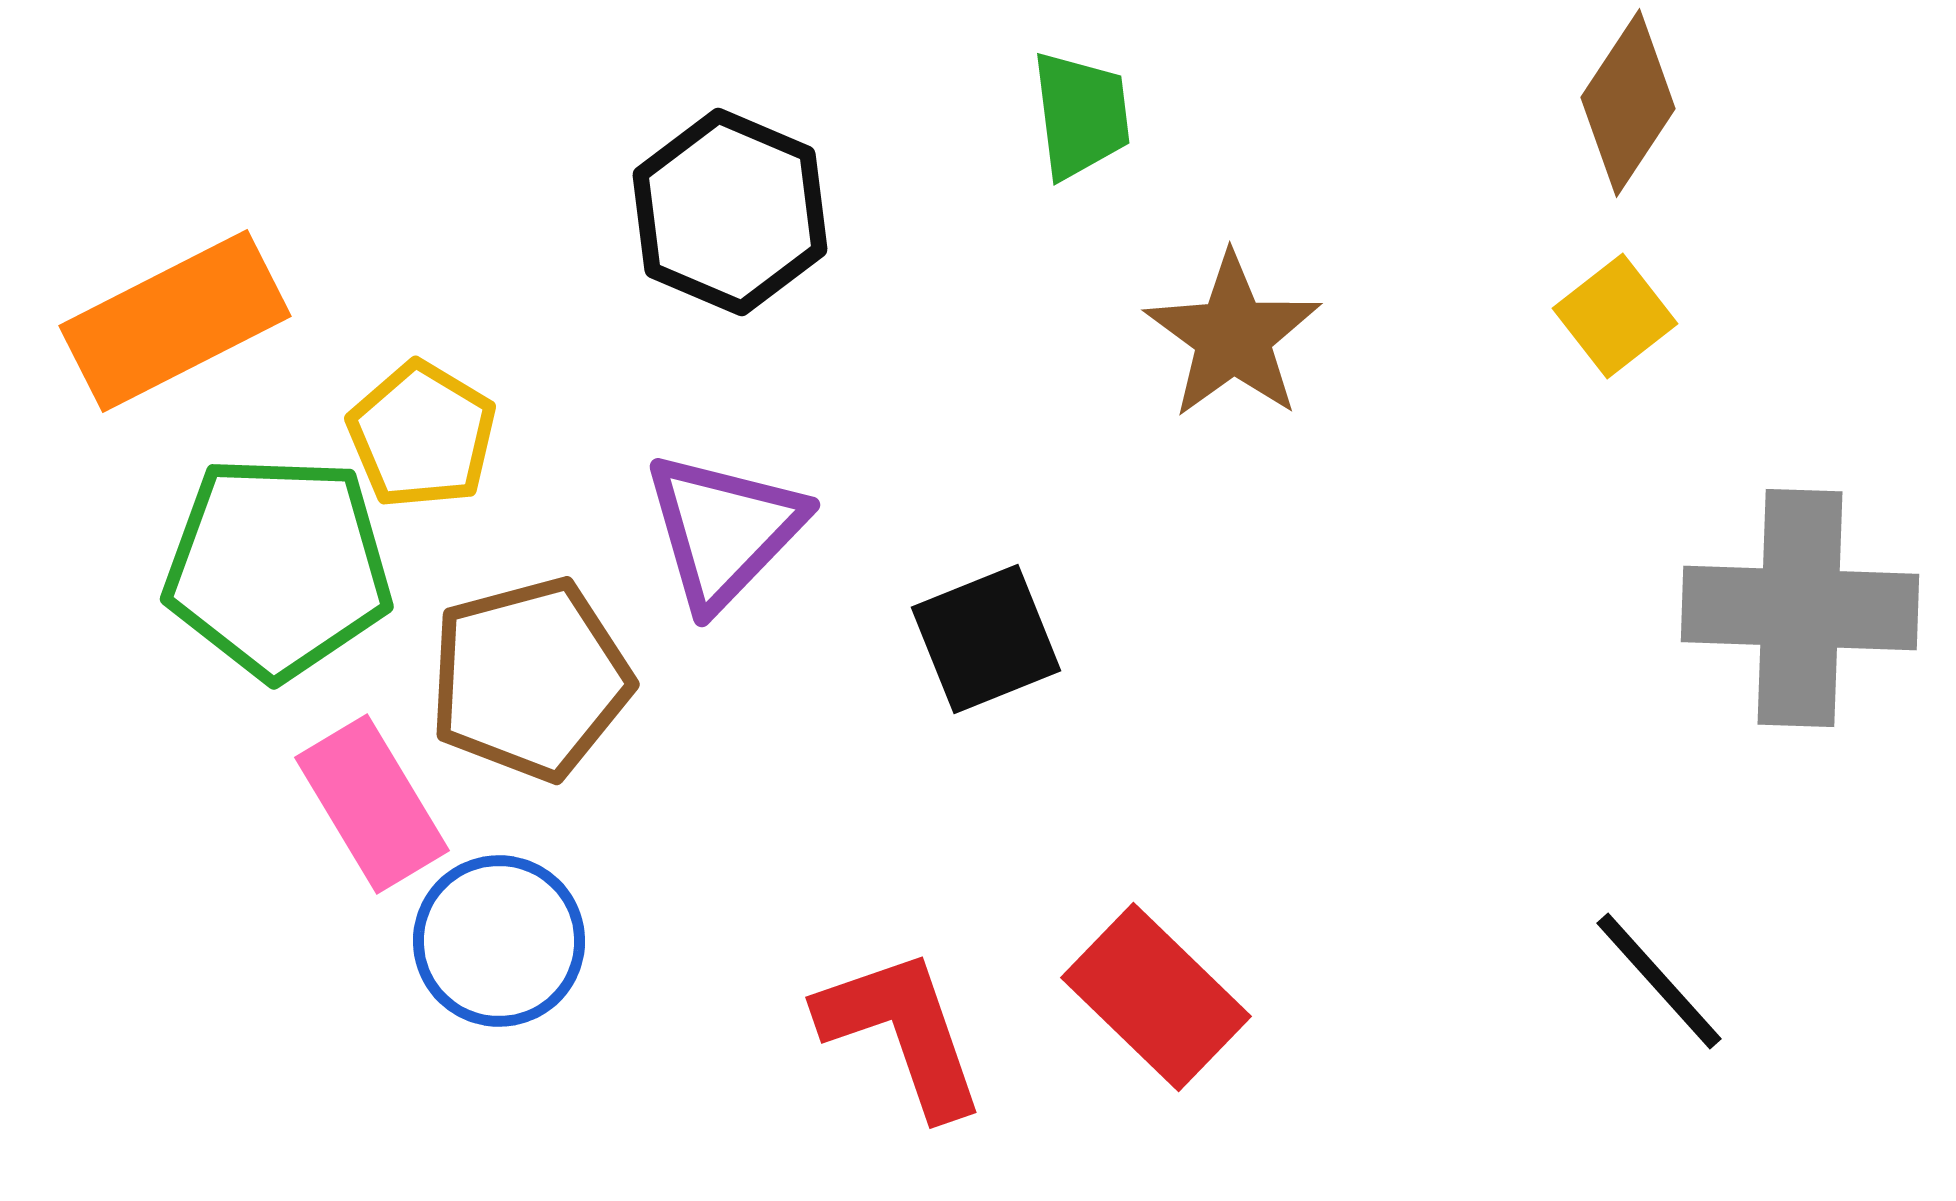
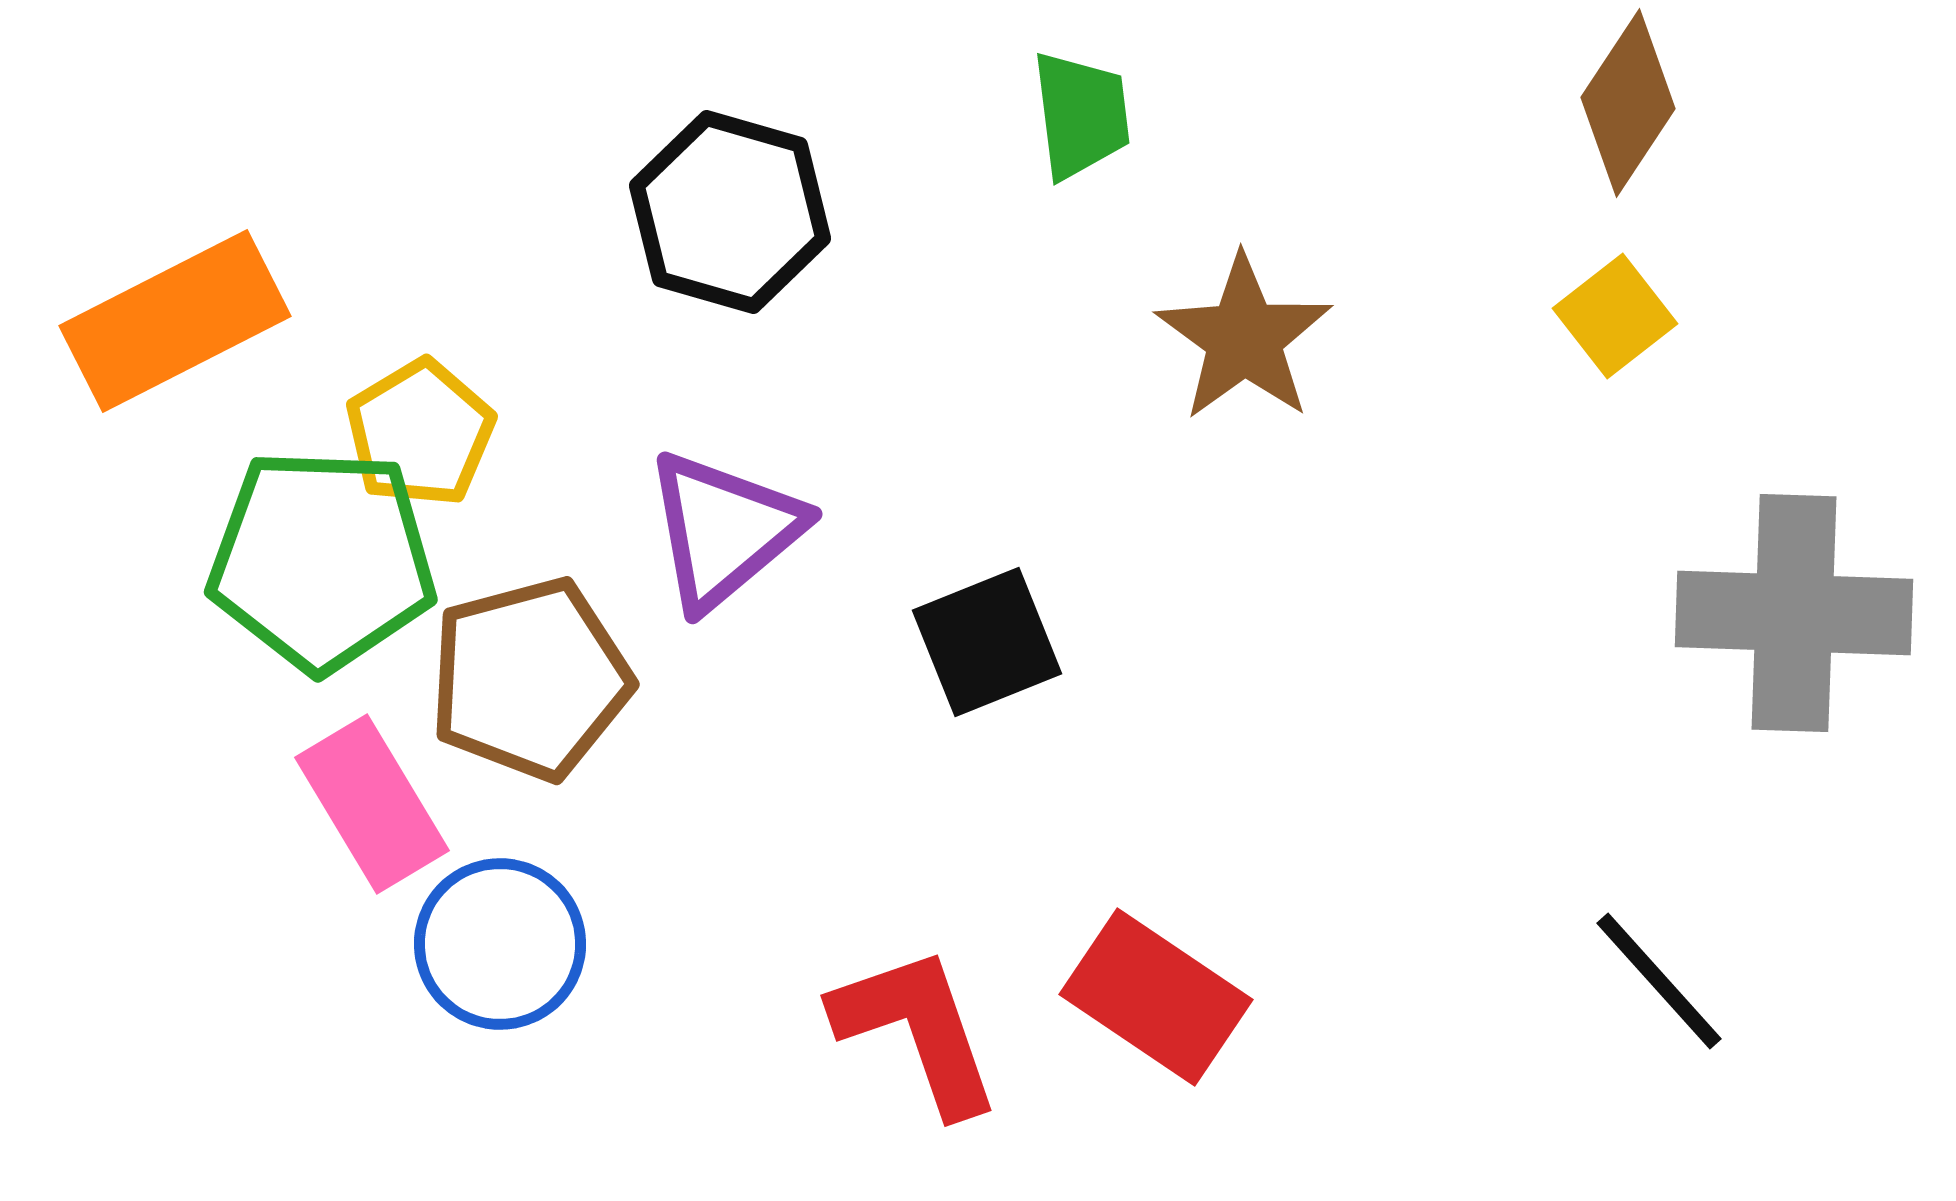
black hexagon: rotated 7 degrees counterclockwise
brown star: moved 11 px right, 2 px down
yellow pentagon: moved 2 px left, 2 px up; rotated 10 degrees clockwise
purple triangle: rotated 6 degrees clockwise
green pentagon: moved 44 px right, 7 px up
gray cross: moved 6 px left, 5 px down
black square: moved 1 px right, 3 px down
blue circle: moved 1 px right, 3 px down
red rectangle: rotated 10 degrees counterclockwise
red L-shape: moved 15 px right, 2 px up
